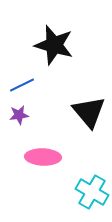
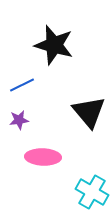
purple star: moved 5 px down
